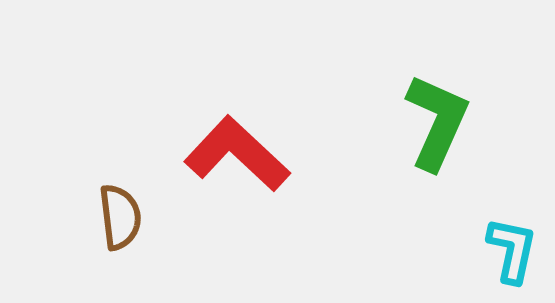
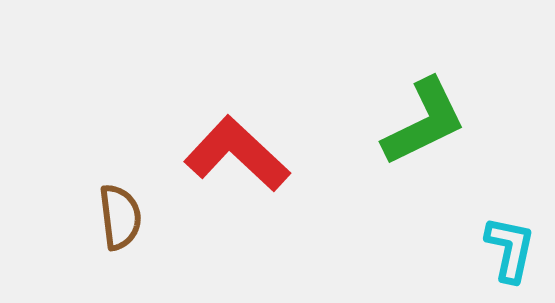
green L-shape: moved 13 px left; rotated 40 degrees clockwise
cyan L-shape: moved 2 px left, 1 px up
